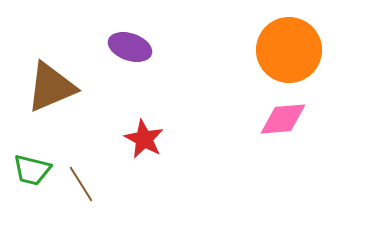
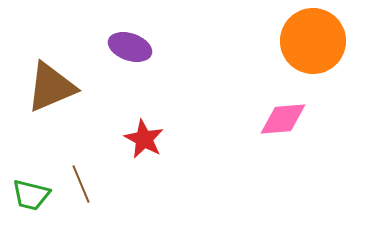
orange circle: moved 24 px right, 9 px up
green trapezoid: moved 1 px left, 25 px down
brown line: rotated 9 degrees clockwise
